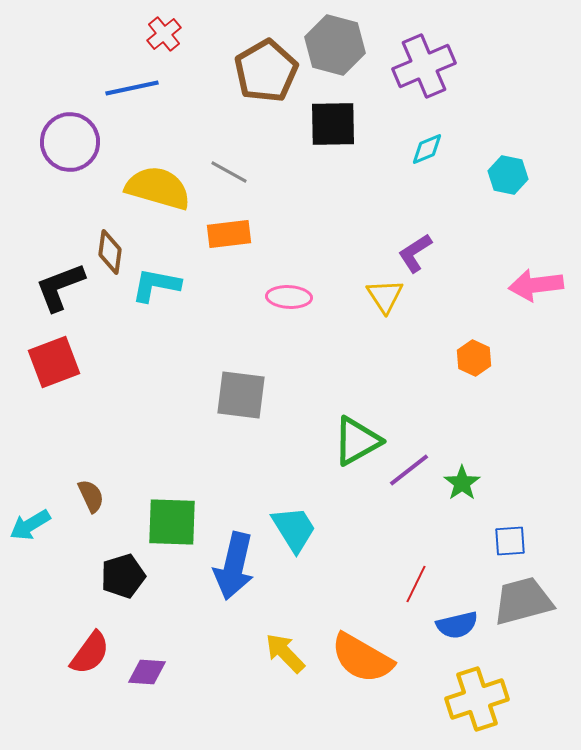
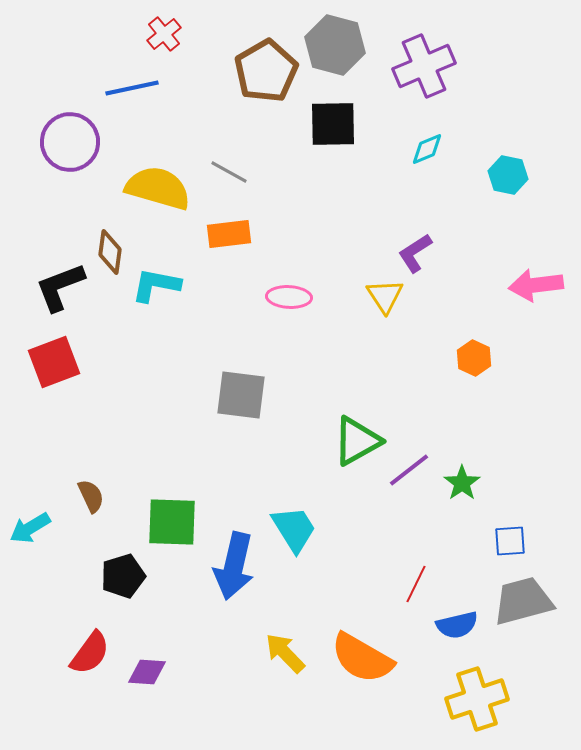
cyan arrow: moved 3 px down
